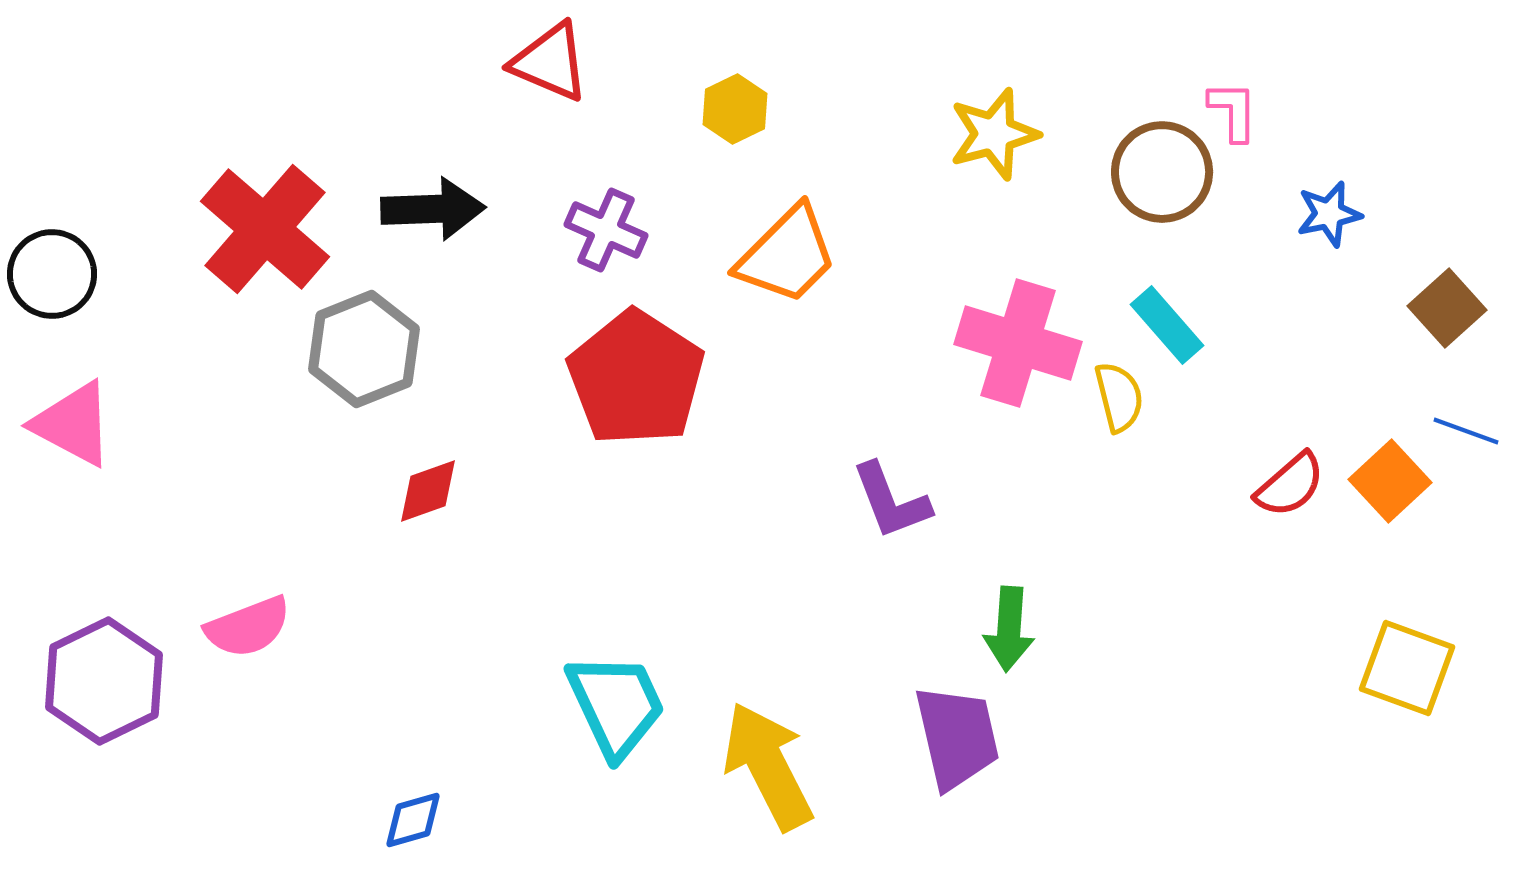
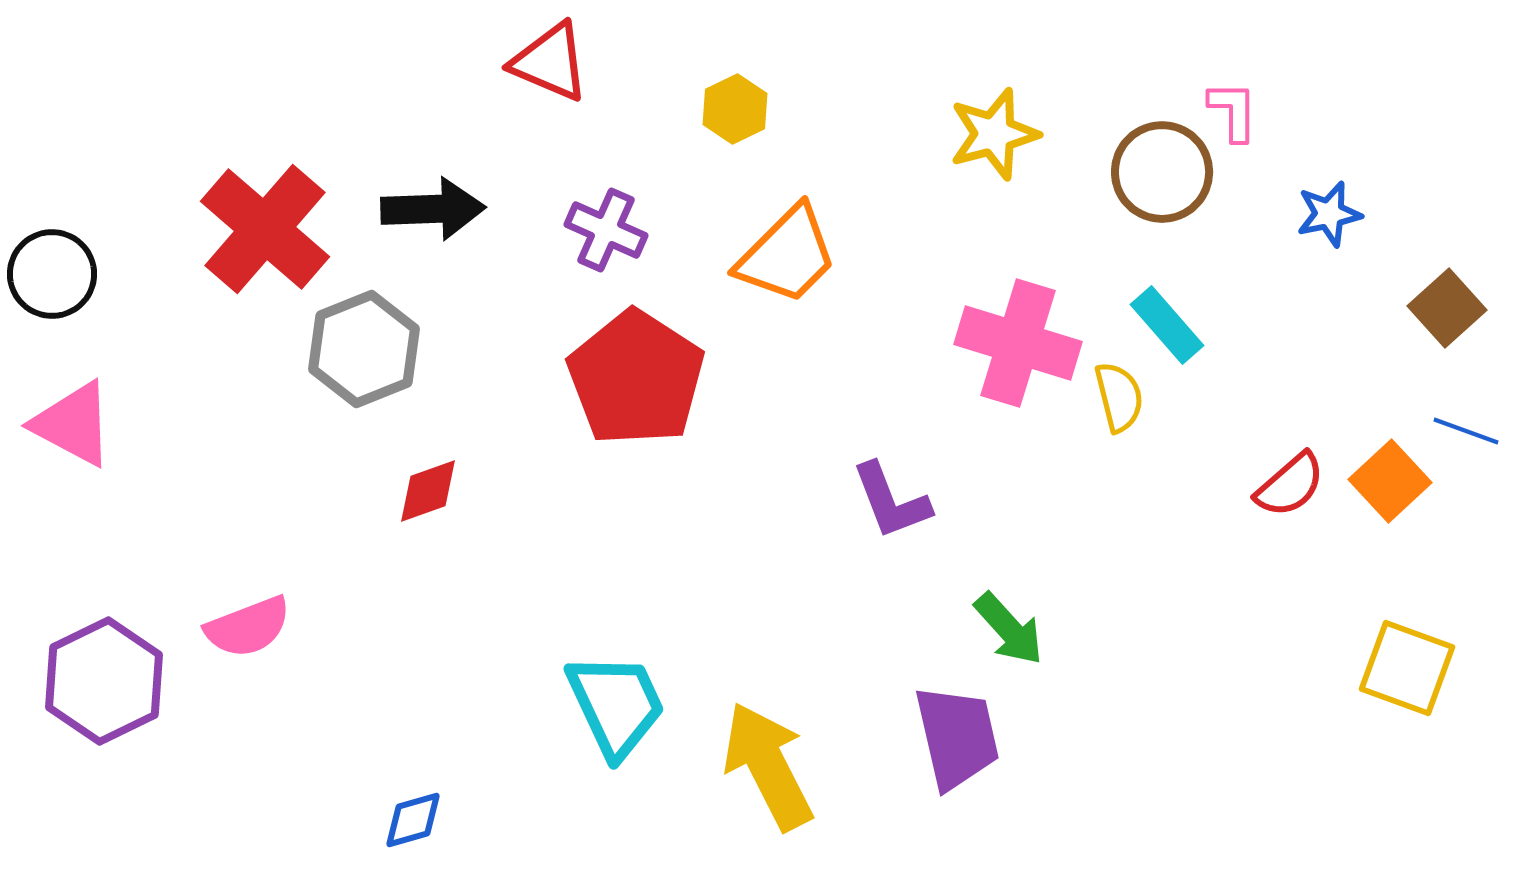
green arrow: rotated 46 degrees counterclockwise
